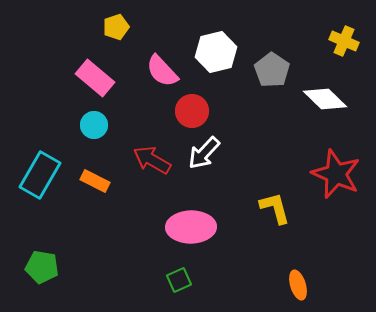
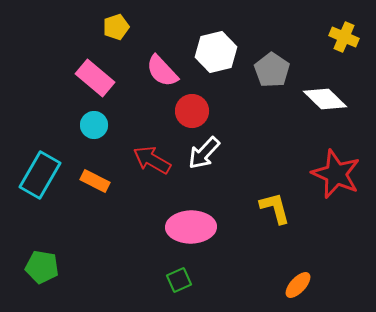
yellow cross: moved 4 px up
orange ellipse: rotated 60 degrees clockwise
